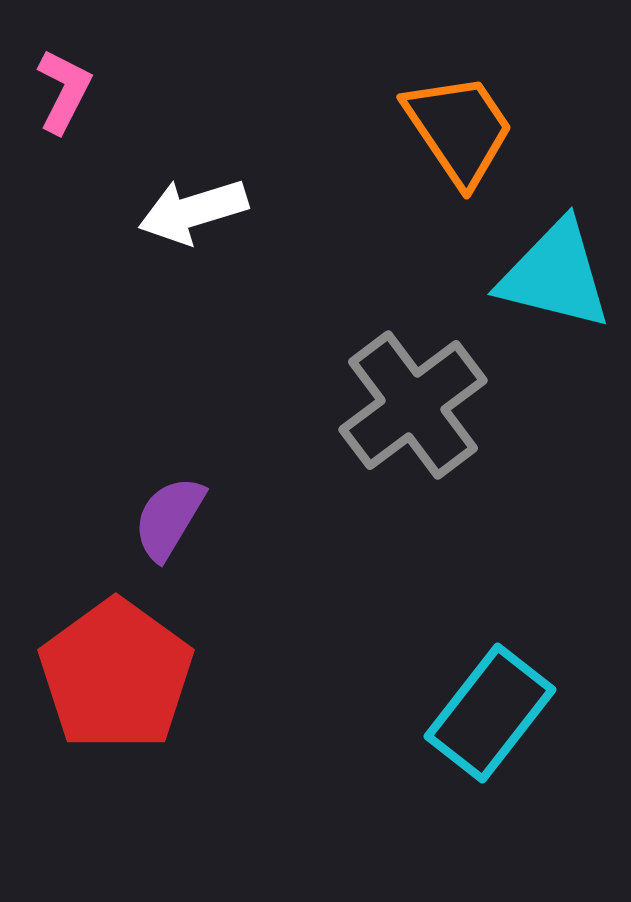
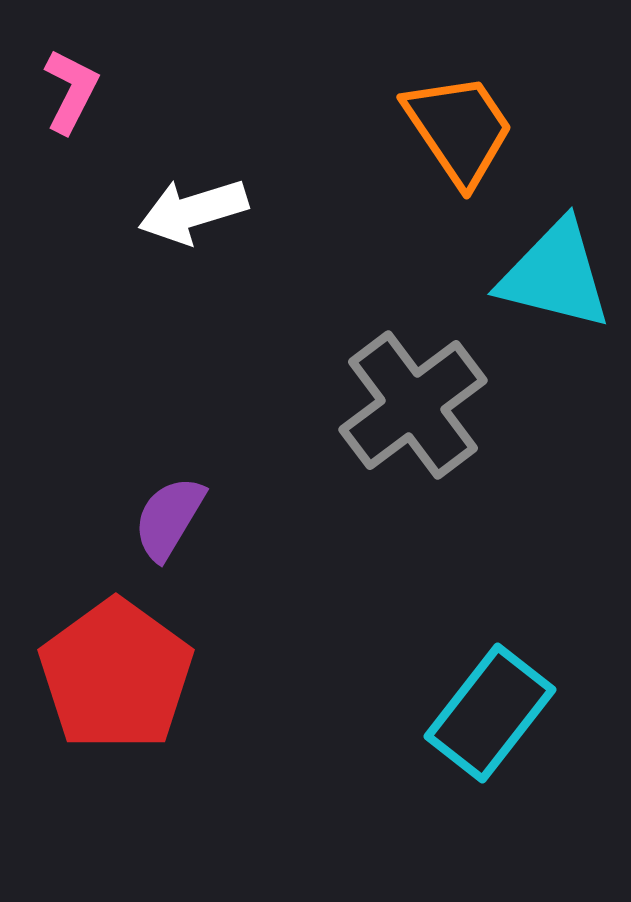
pink L-shape: moved 7 px right
